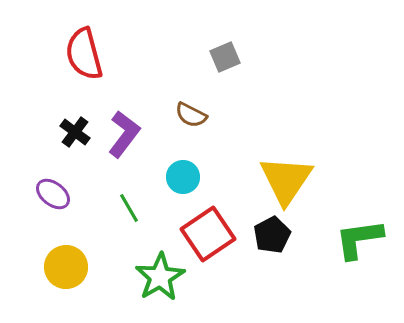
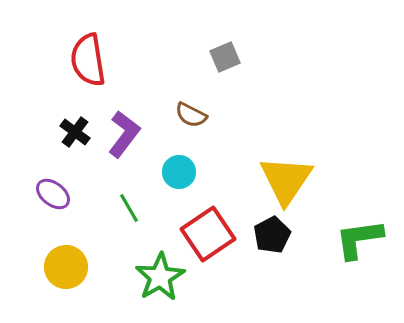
red semicircle: moved 4 px right, 6 px down; rotated 6 degrees clockwise
cyan circle: moved 4 px left, 5 px up
